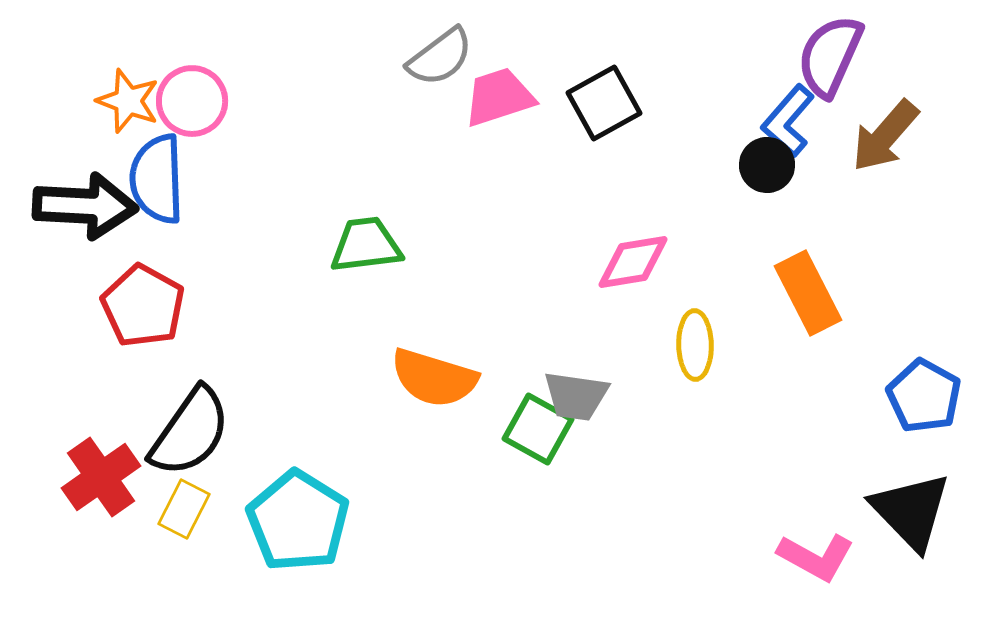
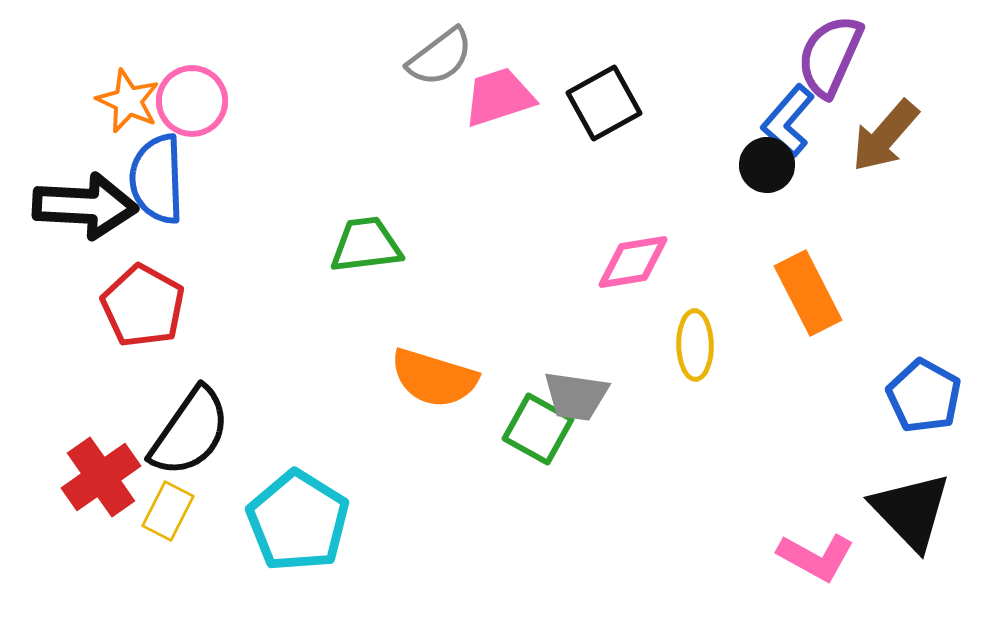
orange star: rotated 4 degrees clockwise
yellow rectangle: moved 16 px left, 2 px down
